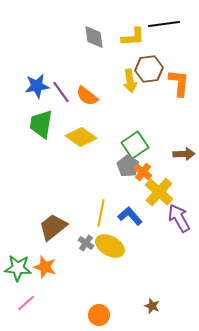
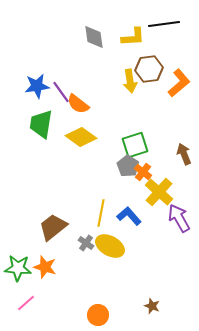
orange L-shape: rotated 44 degrees clockwise
orange semicircle: moved 9 px left, 8 px down
green square: rotated 16 degrees clockwise
brown arrow: rotated 110 degrees counterclockwise
blue L-shape: moved 1 px left
orange circle: moved 1 px left
